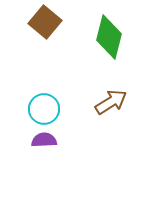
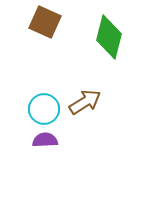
brown square: rotated 16 degrees counterclockwise
brown arrow: moved 26 px left
purple semicircle: moved 1 px right
